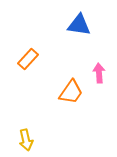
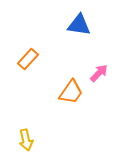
pink arrow: rotated 48 degrees clockwise
